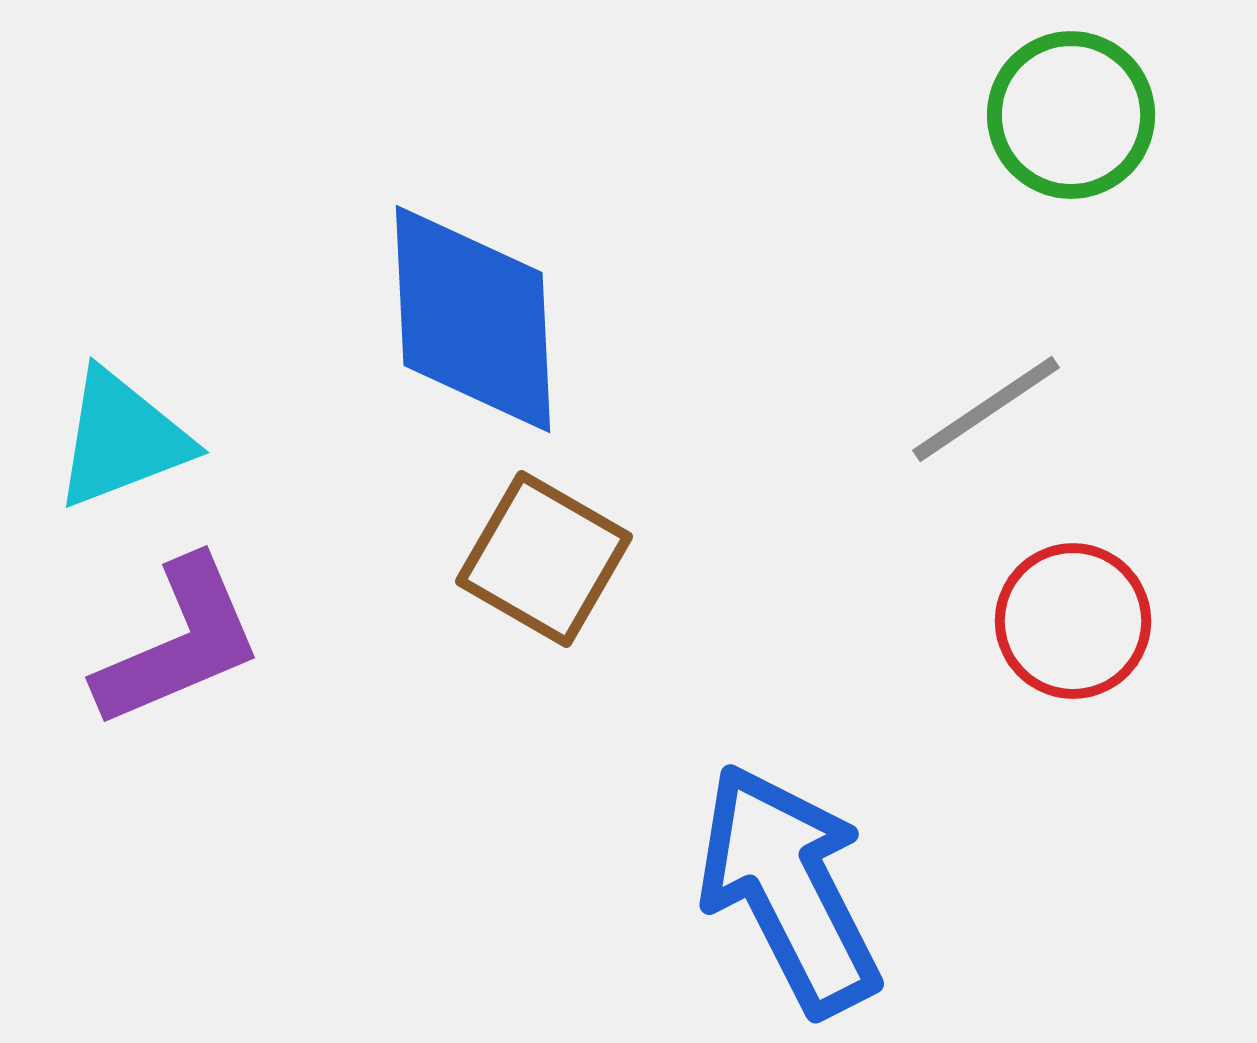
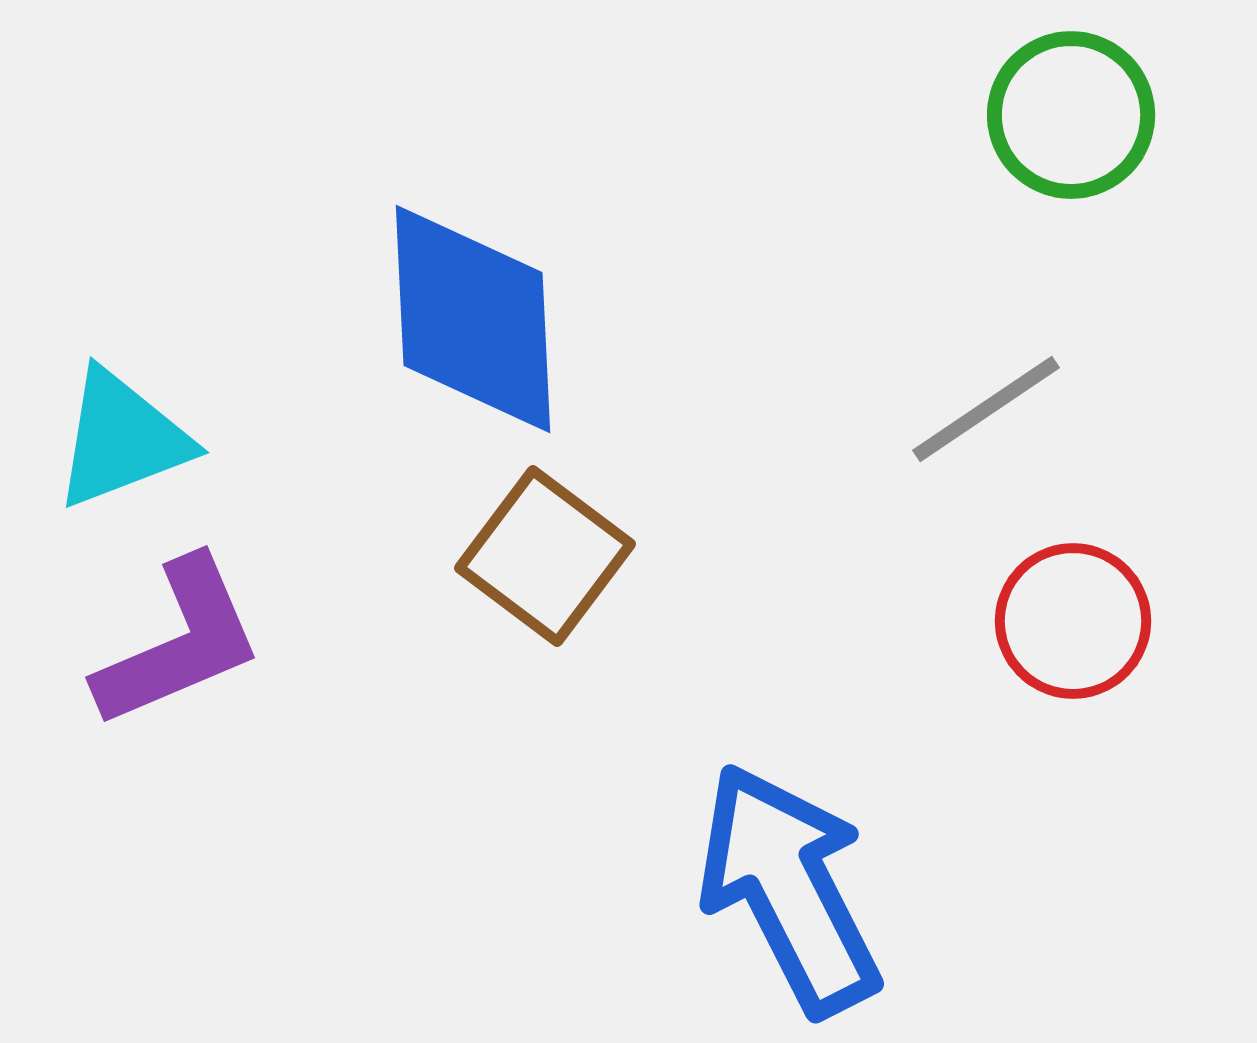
brown square: moved 1 px right, 3 px up; rotated 7 degrees clockwise
